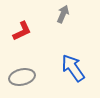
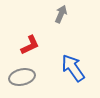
gray arrow: moved 2 px left
red L-shape: moved 8 px right, 14 px down
